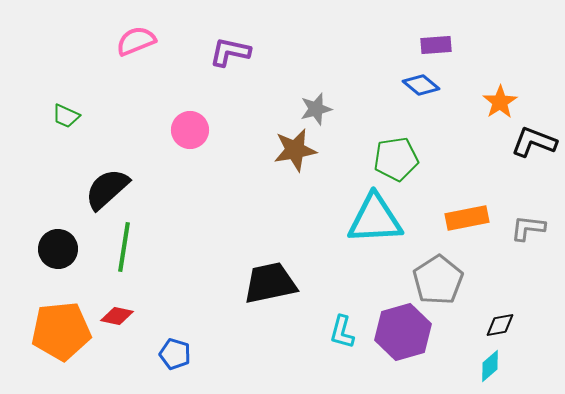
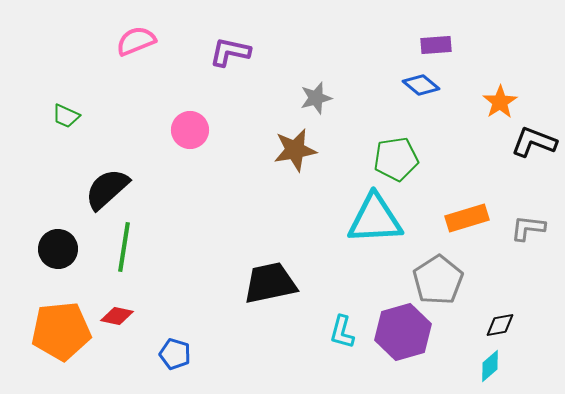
gray star: moved 11 px up
orange rectangle: rotated 6 degrees counterclockwise
